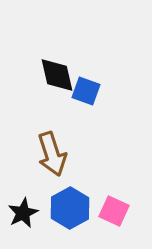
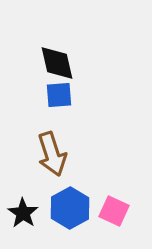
black diamond: moved 12 px up
blue square: moved 27 px left, 4 px down; rotated 24 degrees counterclockwise
black star: rotated 12 degrees counterclockwise
